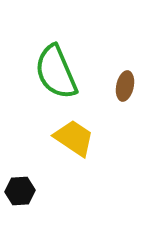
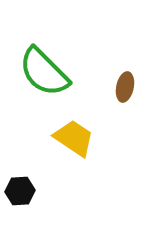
green semicircle: moved 12 px left; rotated 22 degrees counterclockwise
brown ellipse: moved 1 px down
